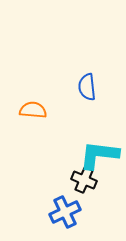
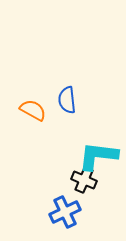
blue semicircle: moved 20 px left, 13 px down
orange semicircle: rotated 24 degrees clockwise
cyan L-shape: moved 1 px left, 1 px down
